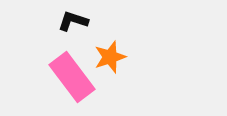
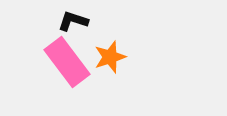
pink rectangle: moved 5 px left, 15 px up
